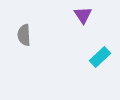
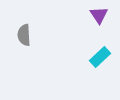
purple triangle: moved 16 px right
